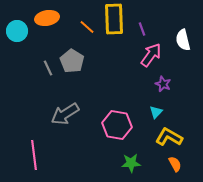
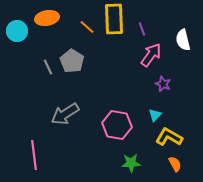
gray line: moved 1 px up
cyan triangle: moved 1 px left, 3 px down
